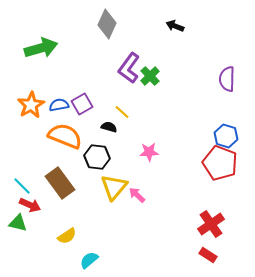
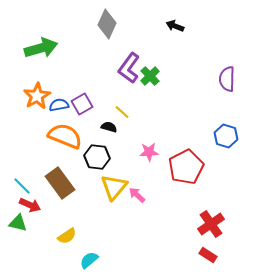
orange star: moved 6 px right, 9 px up
red pentagon: moved 34 px left, 4 px down; rotated 24 degrees clockwise
